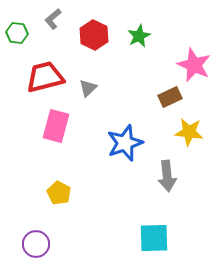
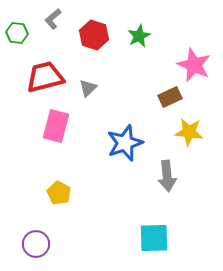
red hexagon: rotated 8 degrees counterclockwise
